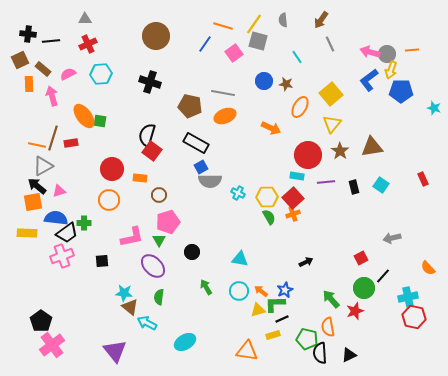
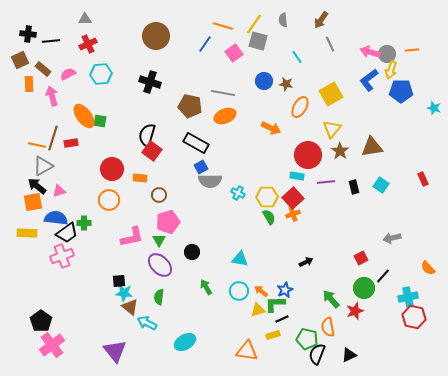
yellow square at (331, 94): rotated 10 degrees clockwise
yellow triangle at (332, 124): moved 5 px down
black square at (102, 261): moved 17 px right, 20 px down
purple ellipse at (153, 266): moved 7 px right, 1 px up
black semicircle at (320, 353): moved 3 px left, 1 px down; rotated 25 degrees clockwise
